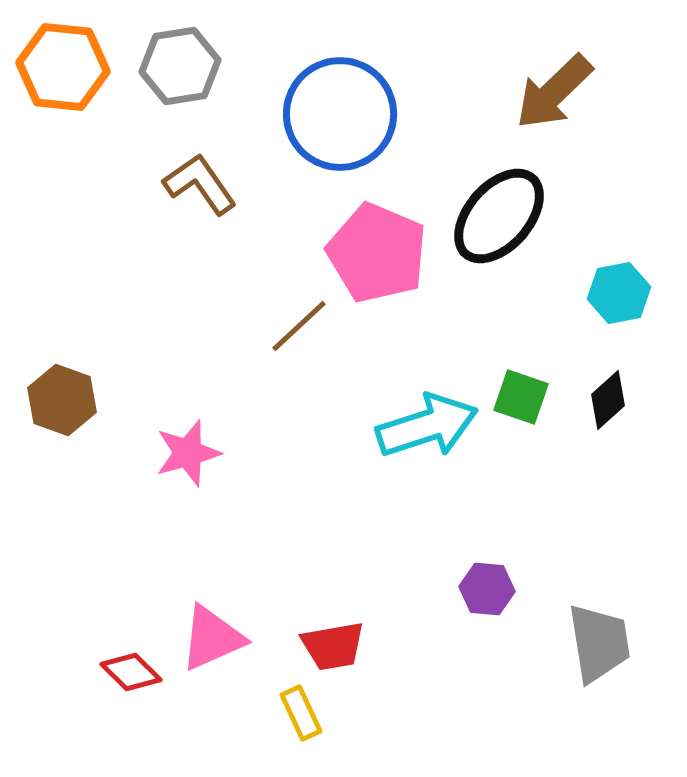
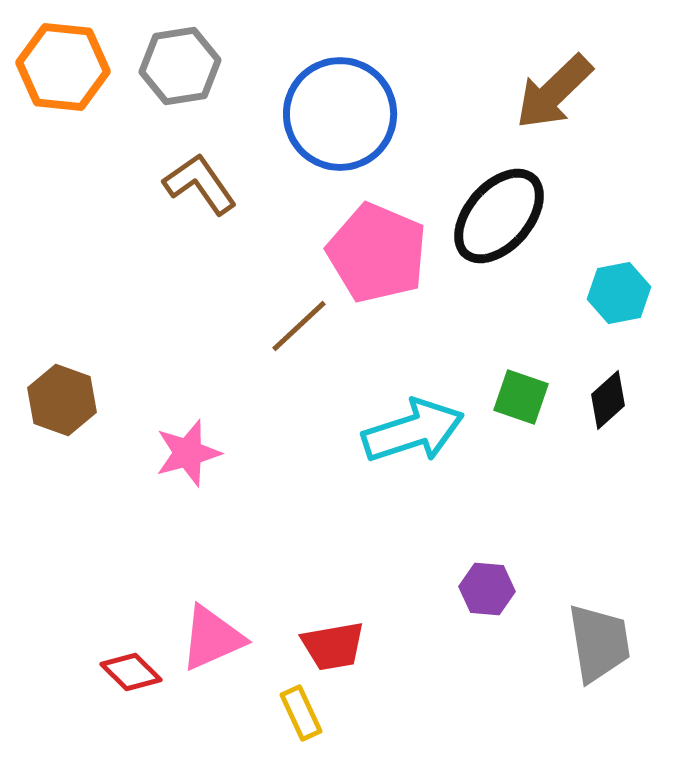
cyan arrow: moved 14 px left, 5 px down
